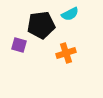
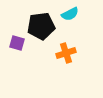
black pentagon: moved 1 px down
purple square: moved 2 px left, 2 px up
